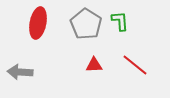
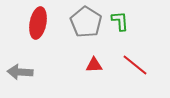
gray pentagon: moved 2 px up
